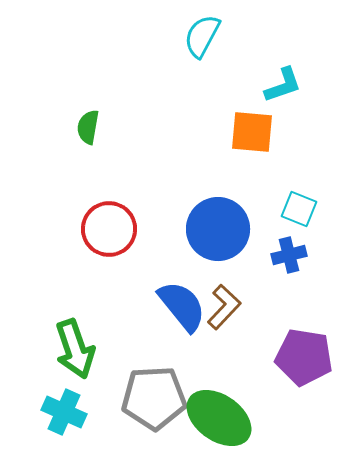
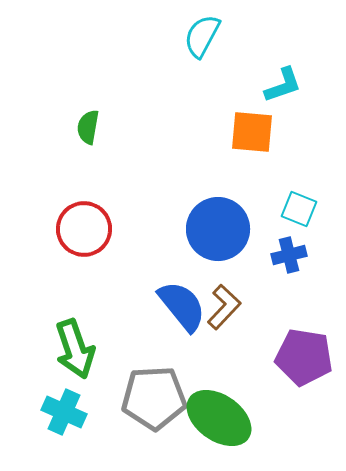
red circle: moved 25 px left
